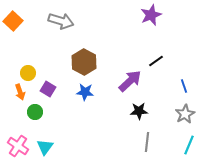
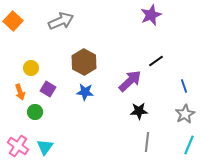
gray arrow: rotated 40 degrees counterclockwise
yellow circle: moved 3 px right, 5 px up
